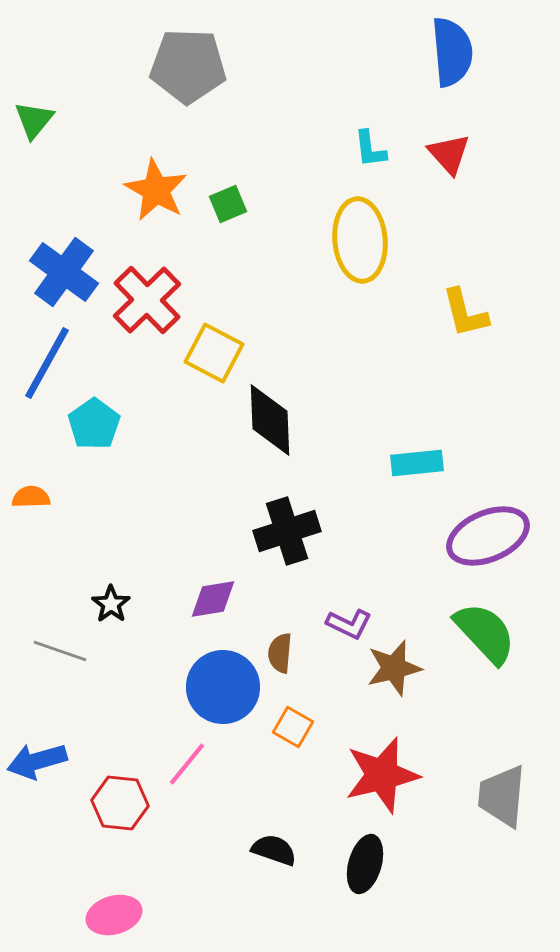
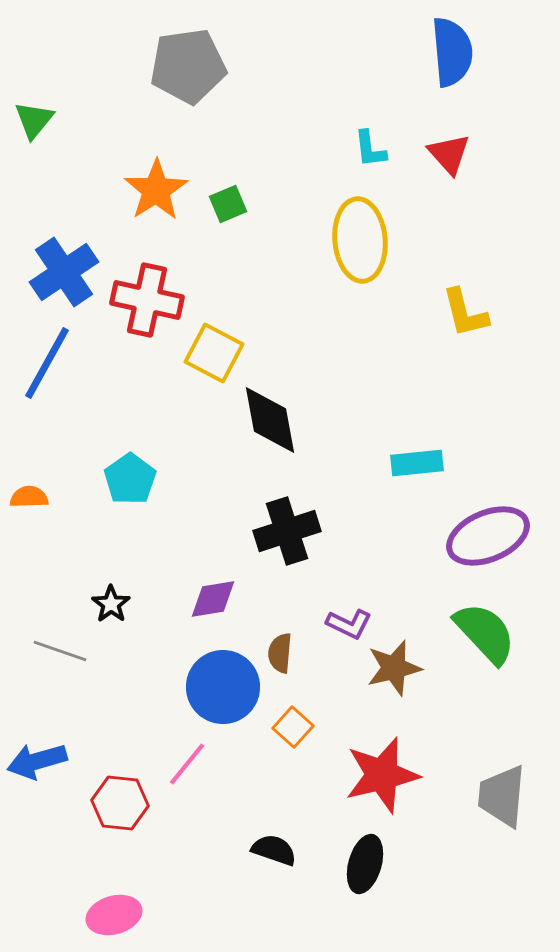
gray pentagon: rotated 10 degrees counterclockwise
orange star: rotated 10 degrees clockwise
blue cross: rotated 20 degrees clockwise
red cross: rotated 34 degrees counterclockwise
black diamond: rotated 8 degrees counterclockwise
cyan pentagon: moved 36 px right, 55 px down
orange semicircle: moved 2 px left
orange square: rotated 12 degrees clockwise
